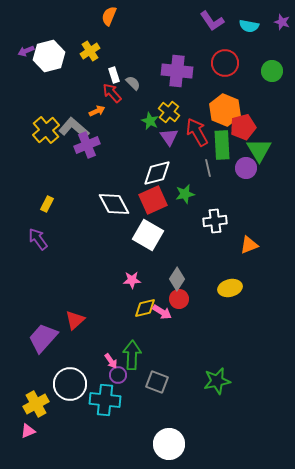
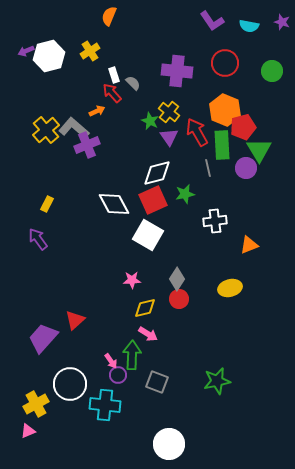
pink arrow at (162, 312): moved 14 px left, 22 px down
cyan cross at (105, 400): moved 5 px down
